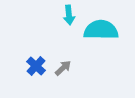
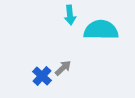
cyan arrow: moved 1 px right
blue cross: moved 6 px right, 10 px down
